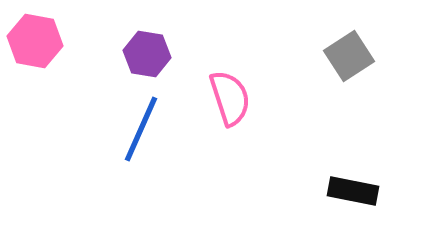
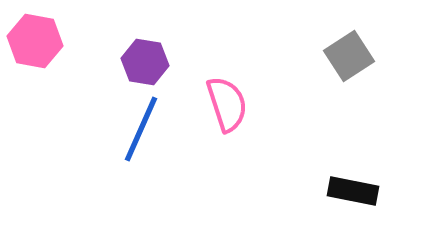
purple hexagon: moved 2 px left, 8 px down
pink semicircle: moved 3 px left, 6 px down
